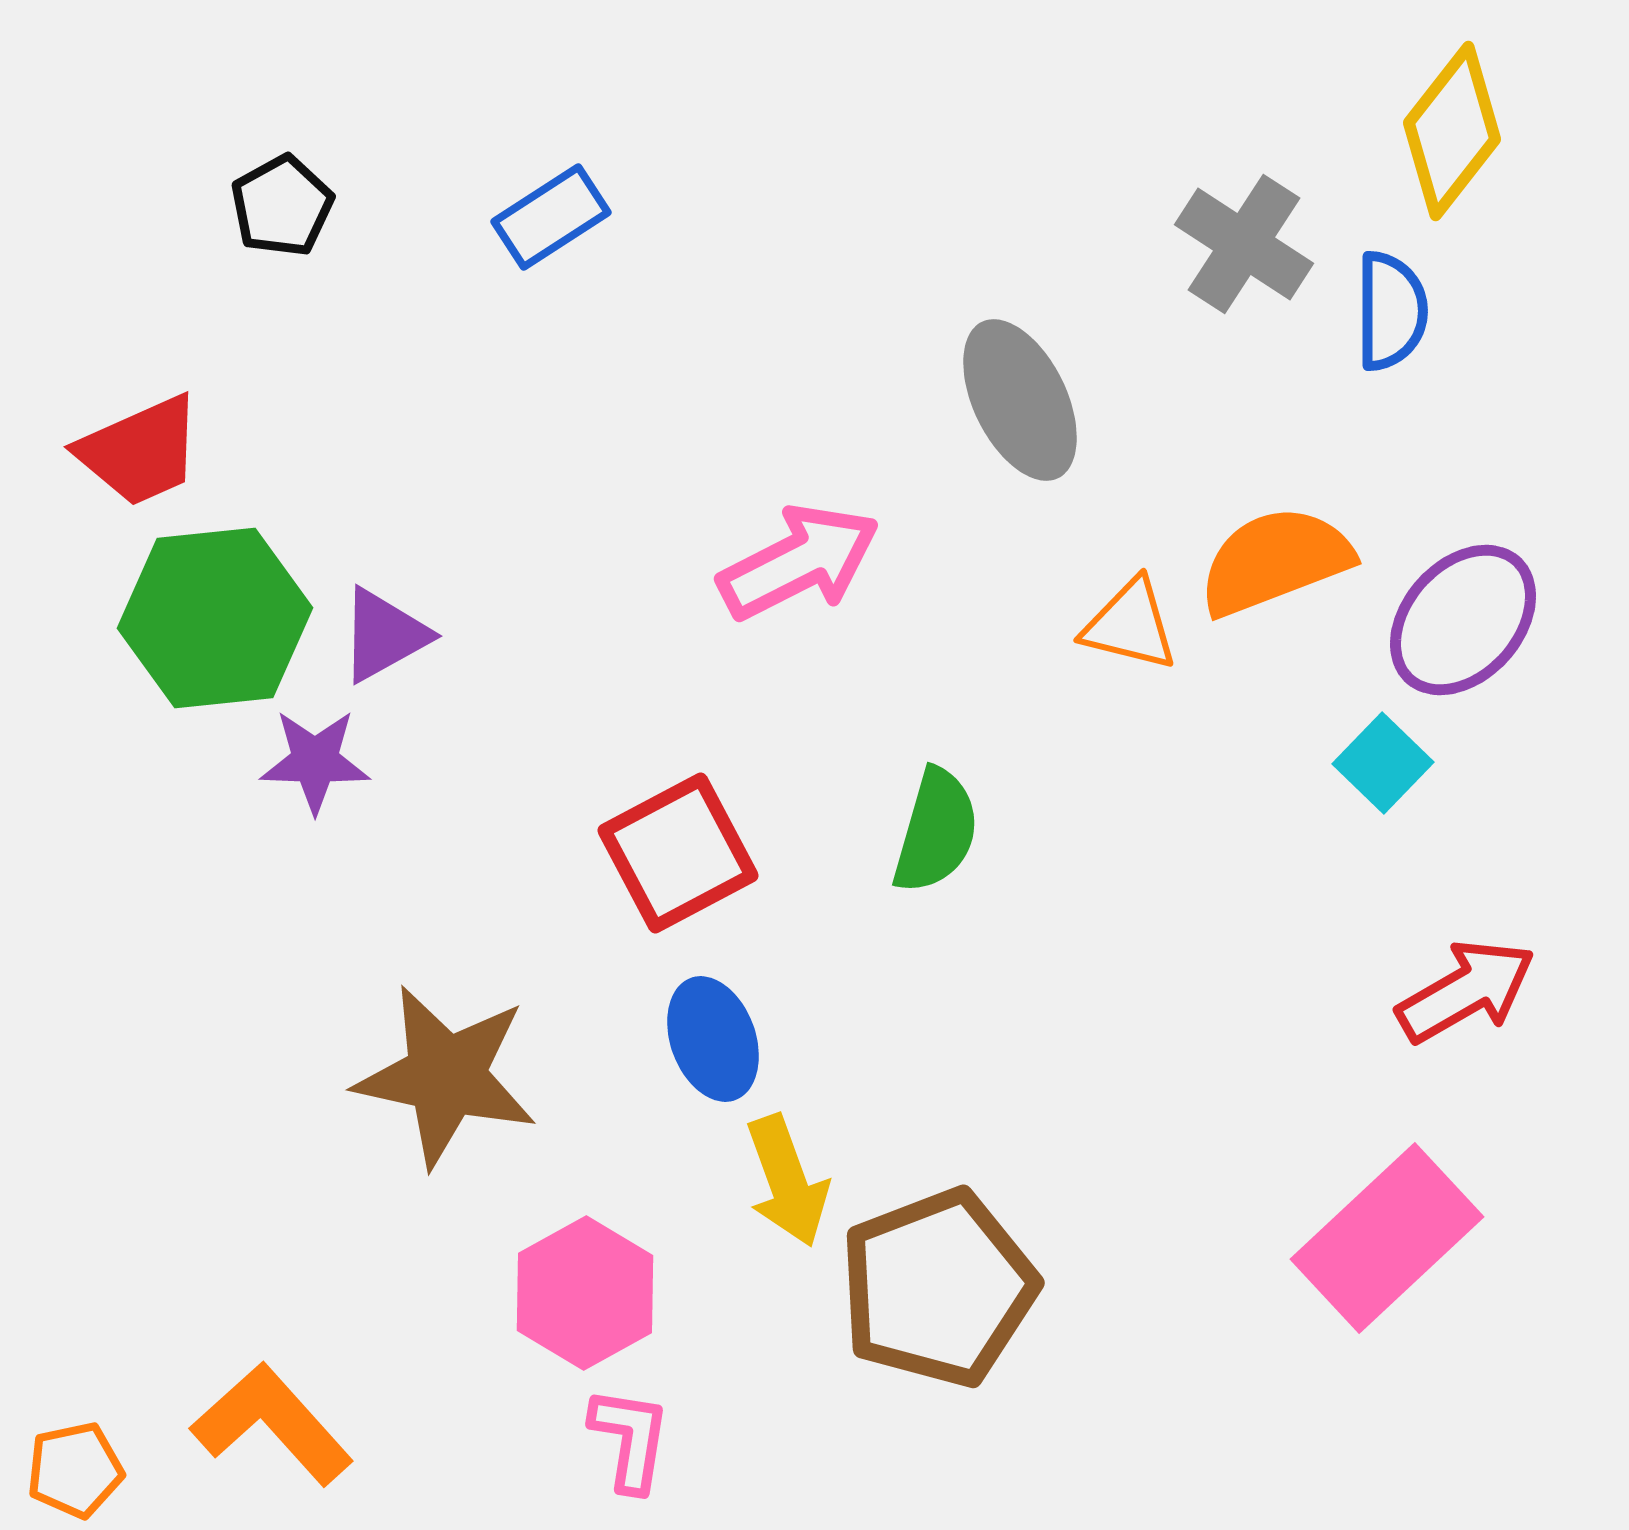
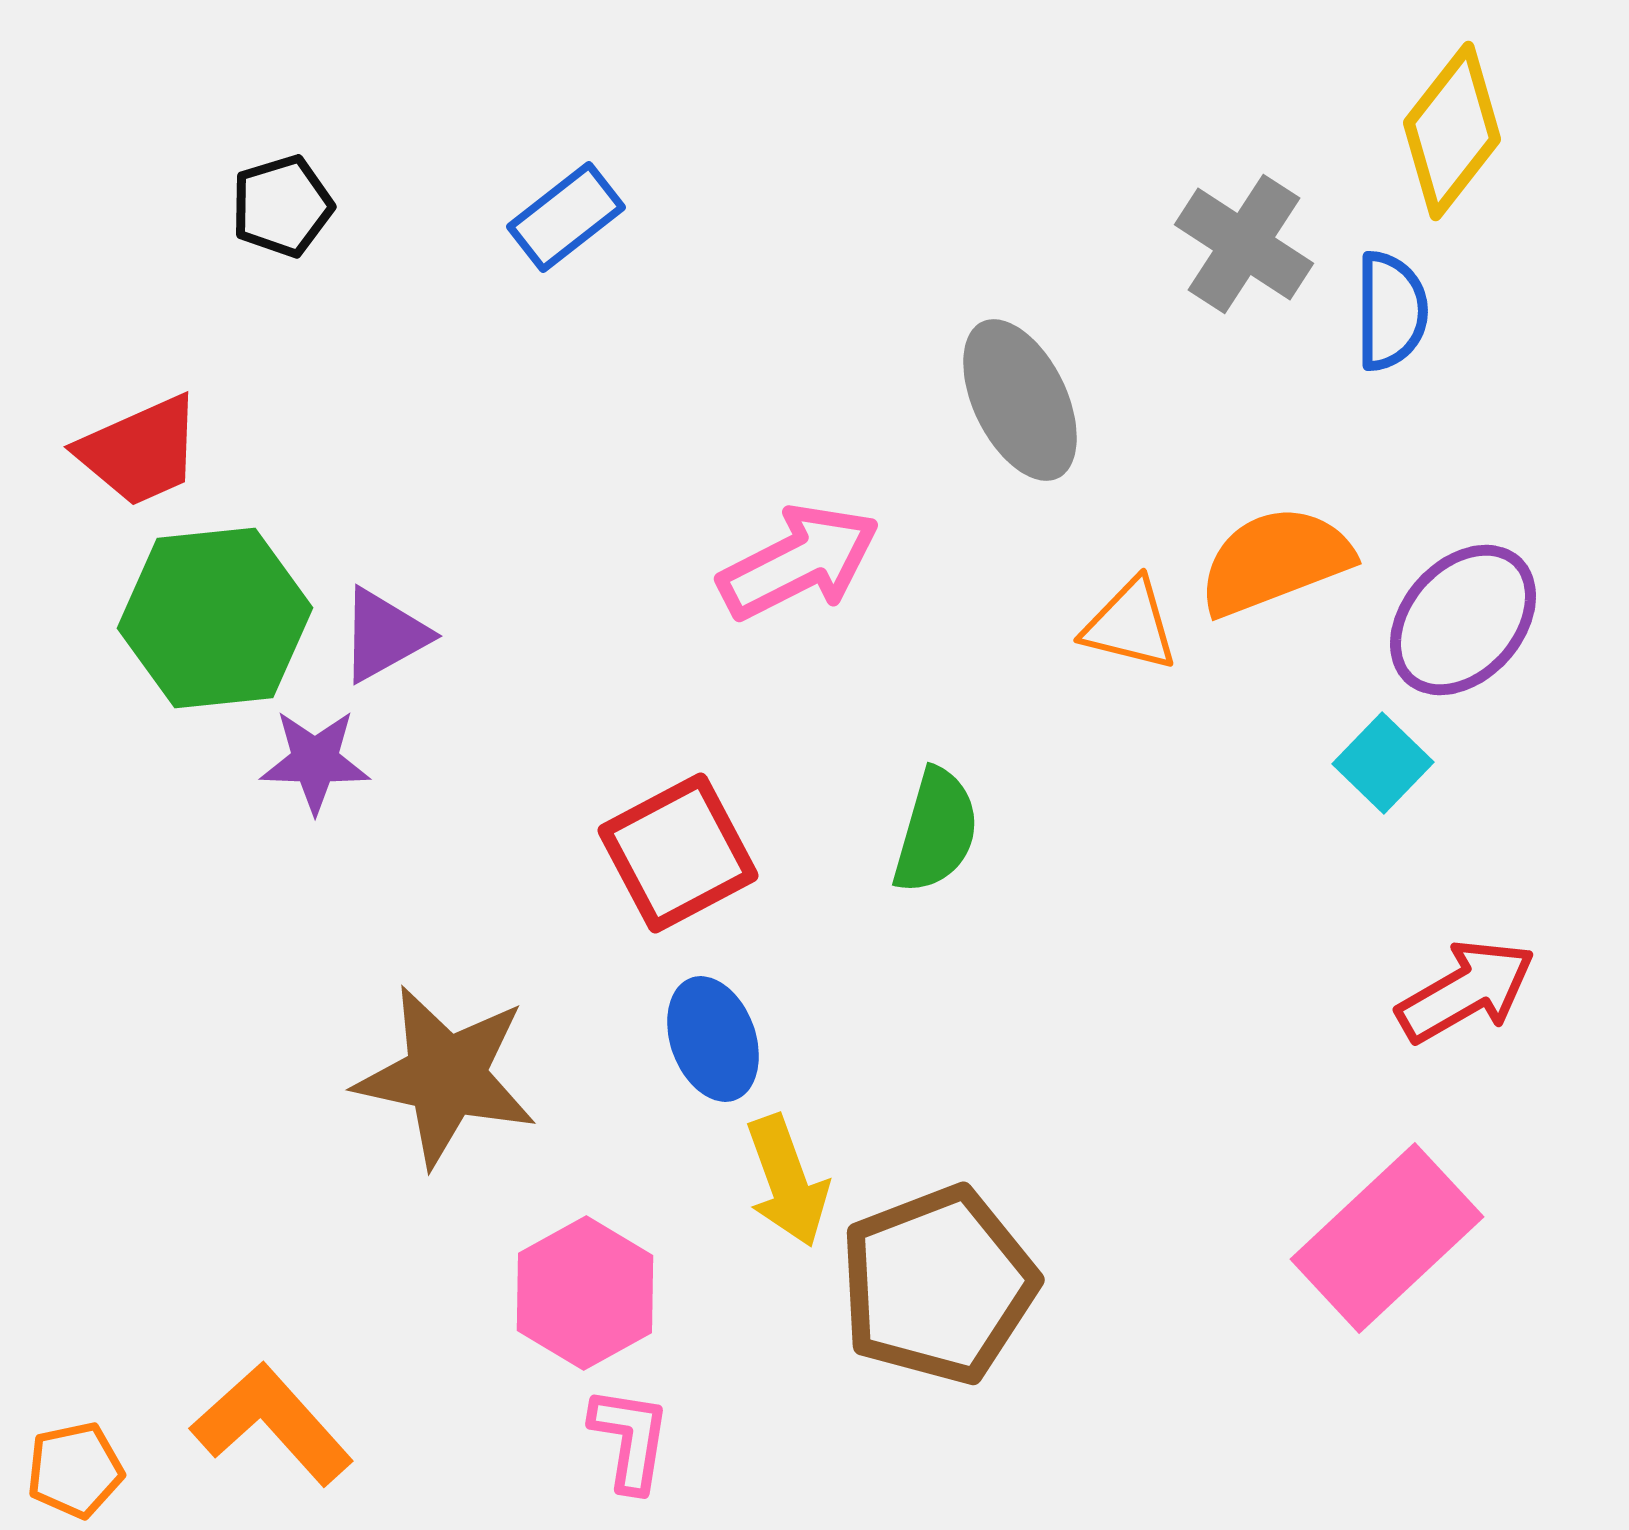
black pentagon: rotated 12 degrees clockwise
blue rectangle: moved 15 px right; rotated 5 degrees counterclockwise
brown pentagon: moved 3 px up
